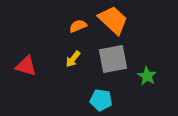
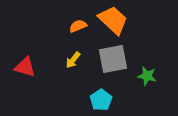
yellow arrow: moved 1 px down
red triangle: moved 1 px left, 1 px down
green star: rotated 18 degrees counterclockwise
cyan pentagon: rotated 30 degrees clockwise
